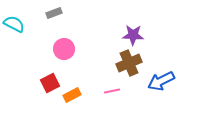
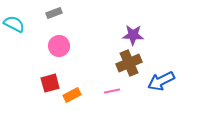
pink circle: moved 5 px left, 3 px up
red square: rotated 12 degrees clockwise
